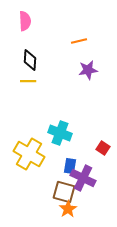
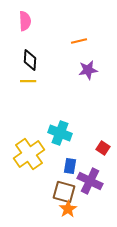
yellow cross: rotated 24 degrees clockwise
purple cross: moved 7 px right, 3 px down
